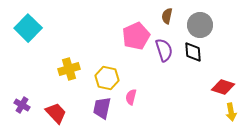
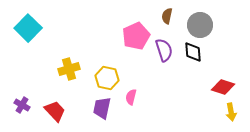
red trapezoid: moved 1 px left, 2 px up
